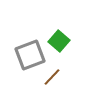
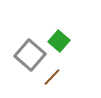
gray square: rotated 28 degrees counterclockwise
